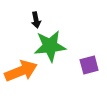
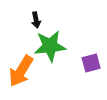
purple square: moved 2 px right, 2 px up
orange arrow: rotated 144 degrees clockwise
